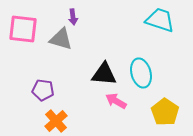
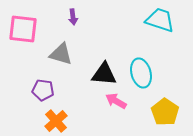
gray triangle: moved 15 px down
